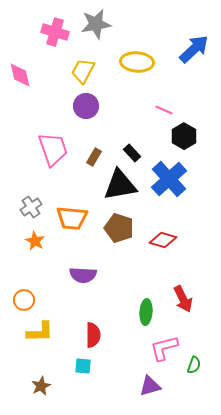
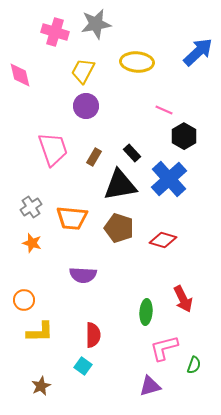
blue arrow: moved 4 px right, 3 px down
orange star: moved 3 px left, 2 px down; rotated 12 degrees counterclockwise
cyan square: rotated 30 degrees clockwise
